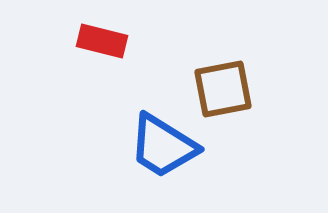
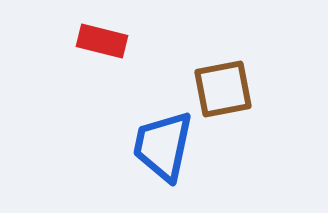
blue trapezoid: rotated 70 degrees clockwise
